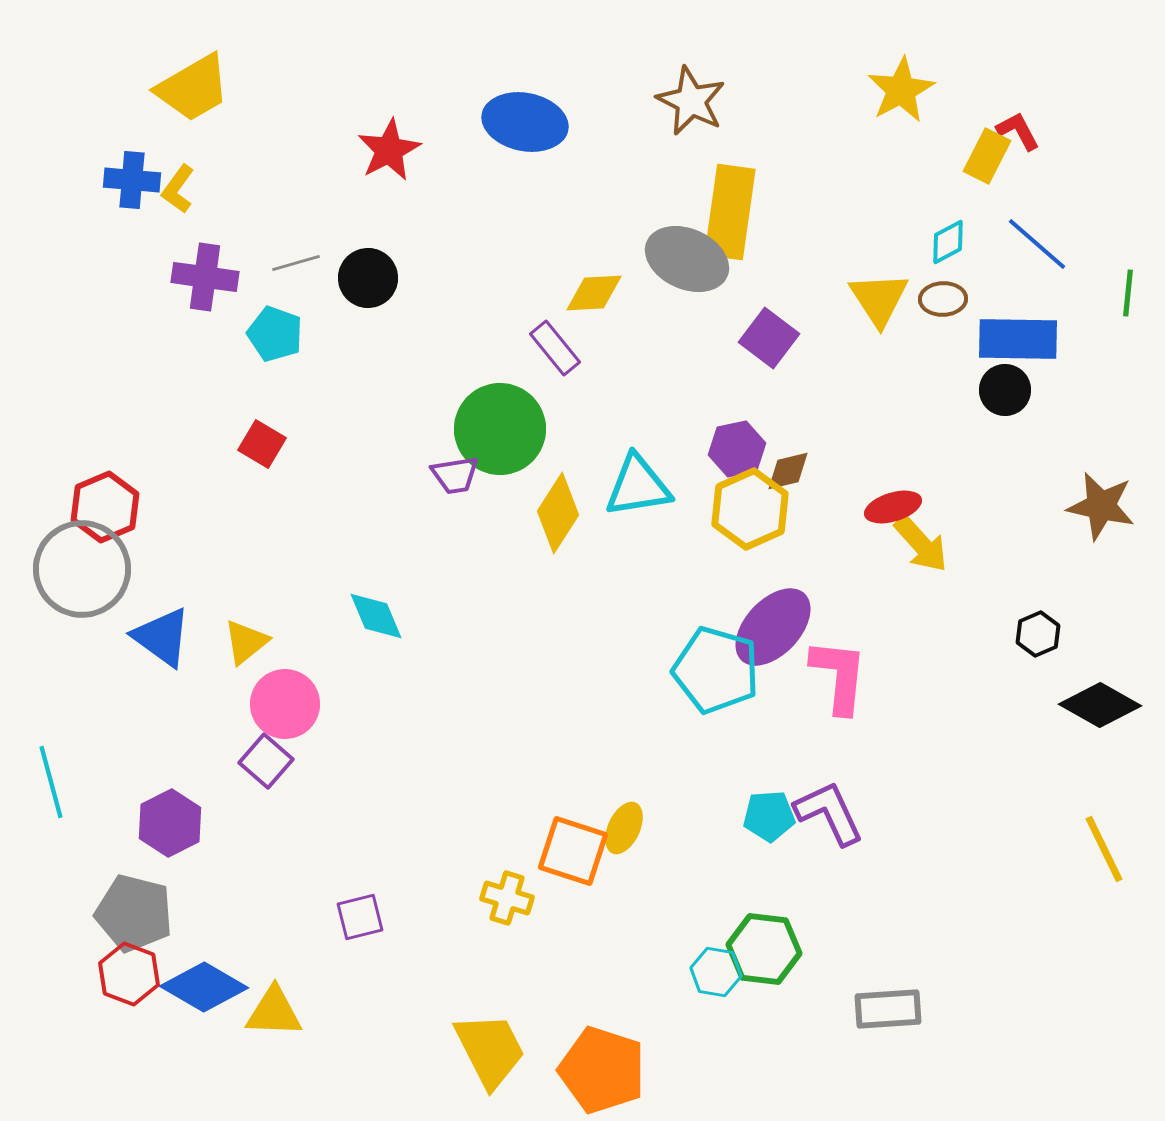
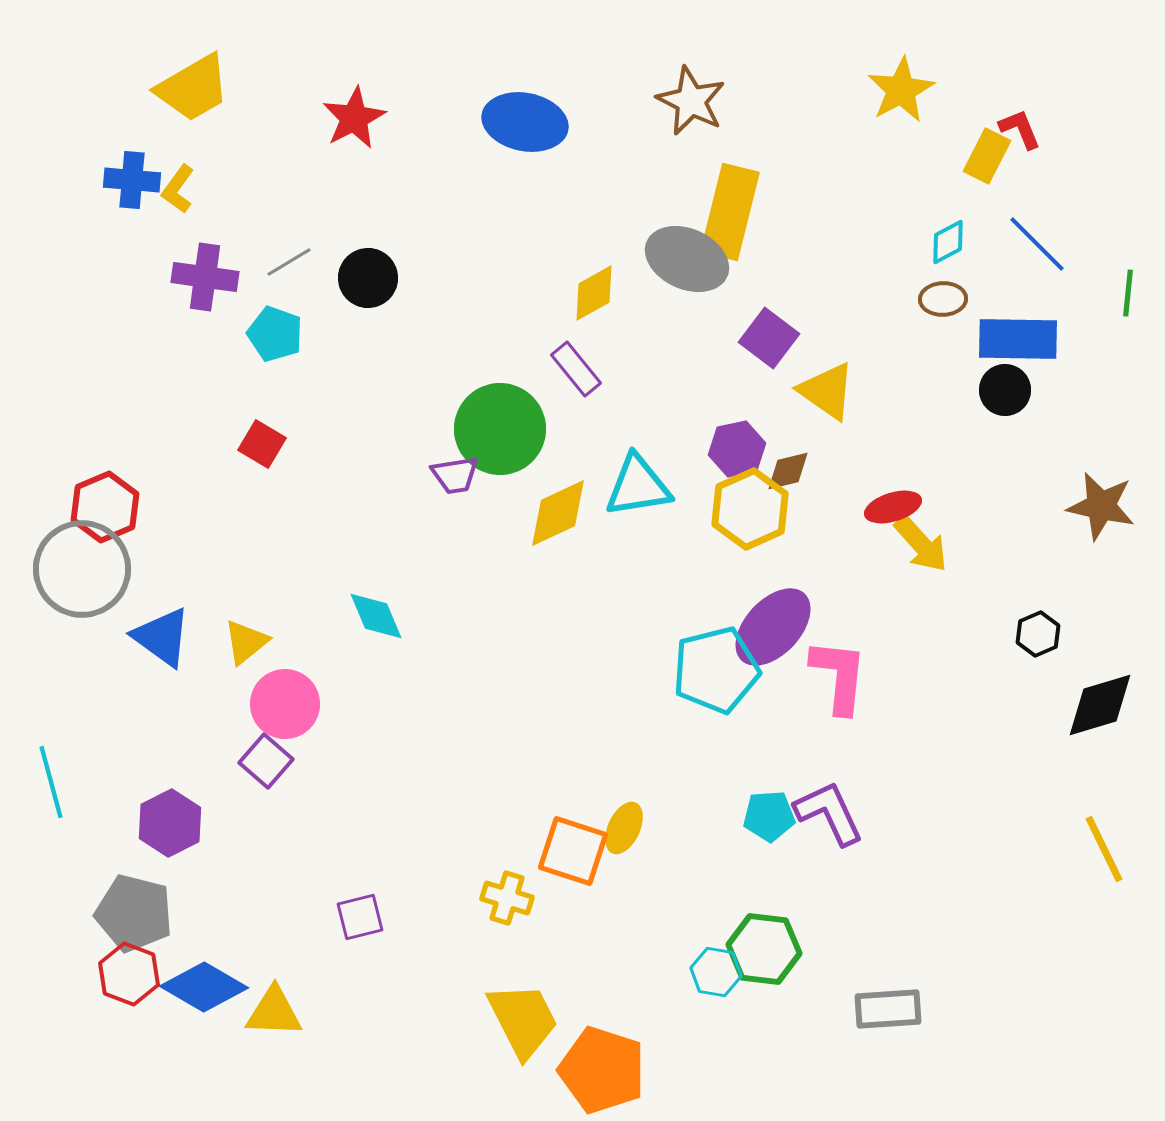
red L-shape at (1018, 131): moved 2 px right, 2 px up; rotated 6 degrees clockwise
red star at (389, 150): moved 35 px left, 32 px up
yellow rectangle at (730, 212): rotated 6 degrees clockwise
blue line at (1037, 244): rotated 4 degrees clockwise
gray line at (296, 263): moved 7 px left, 1 px up; rotated 15 degrees counterclockwise
yellow diamond at (594, 293): rotated 26 degrees counterclockwise
yellow triangle at (879, 299): moved 52 px left, 92 px down; rotated 22 degrees counterclockwise
purple rectangle at (555, 348): moved 21 px right, 21 px down
yellow diamond at (558, 513): rotated 32 degrees clockwise
cyan pentagon at (716, 670): rotated 30 degrees counterclockwise
black diamond at (1100, 705): rotated 46 degrees counterclockwise
yellow trapezoid at (490, 1050): moved 33 px right, 30 px up
